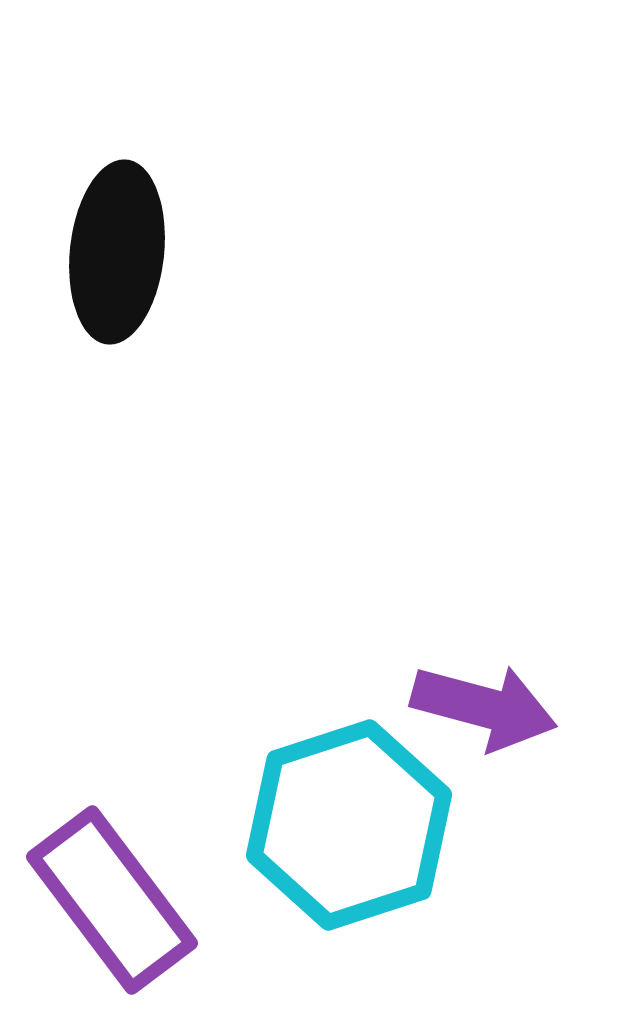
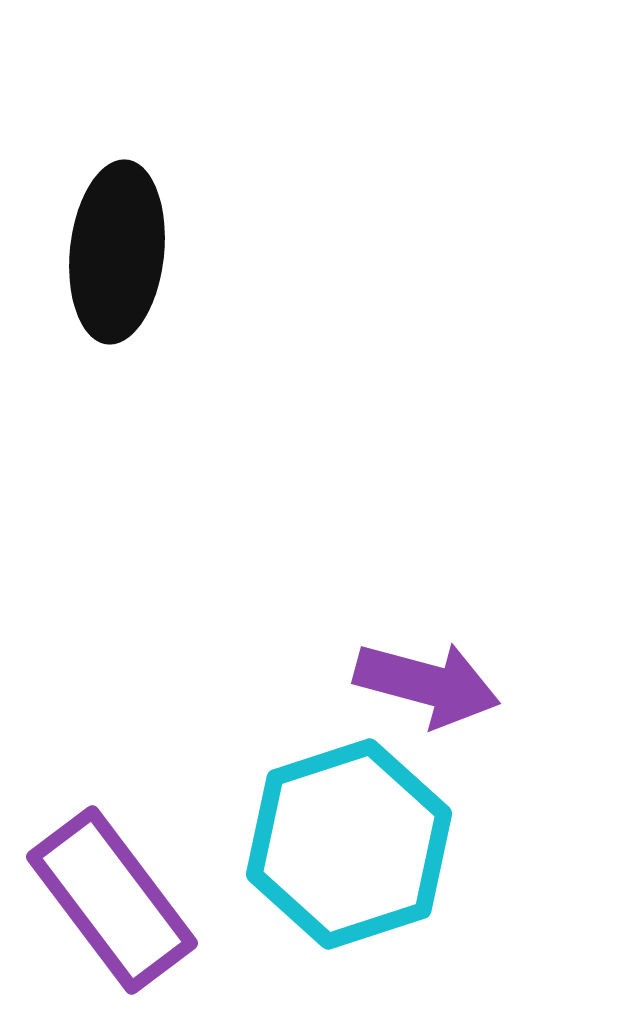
purple arrow: moved 57 px left, 23 px up
cyan hexagon: moved 19 px down
